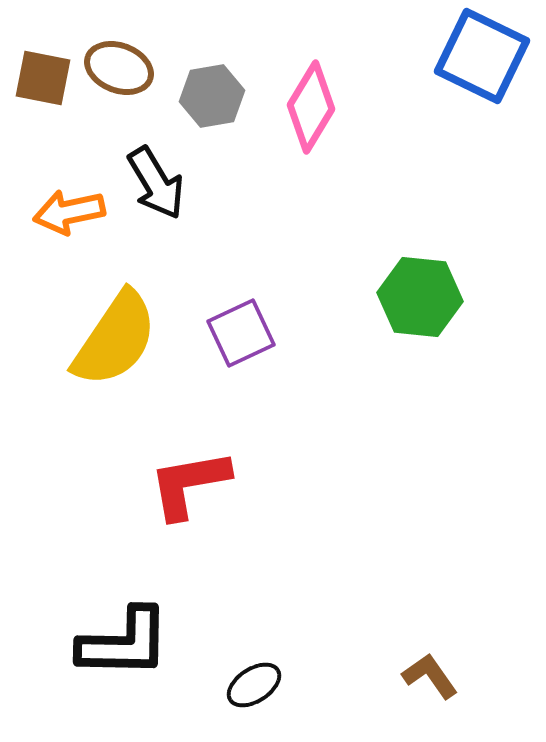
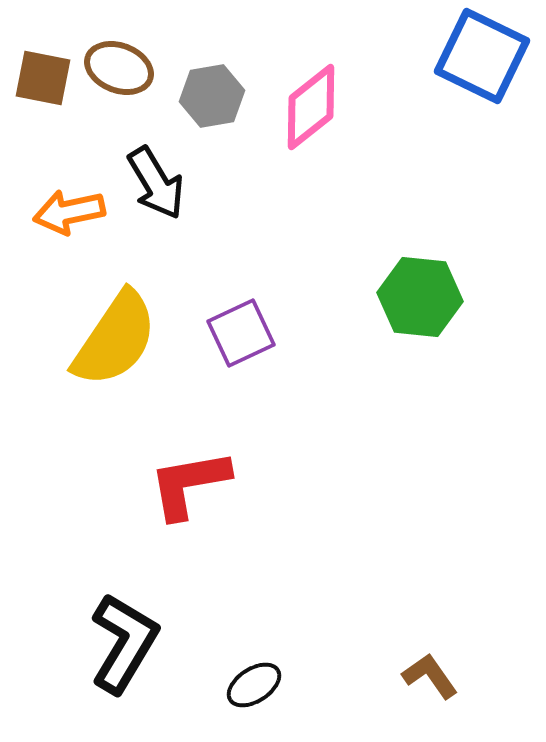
pink diamond: rotated 20 degrees clockwise
black L-shape: rotated 60 degrees counterclockwise
